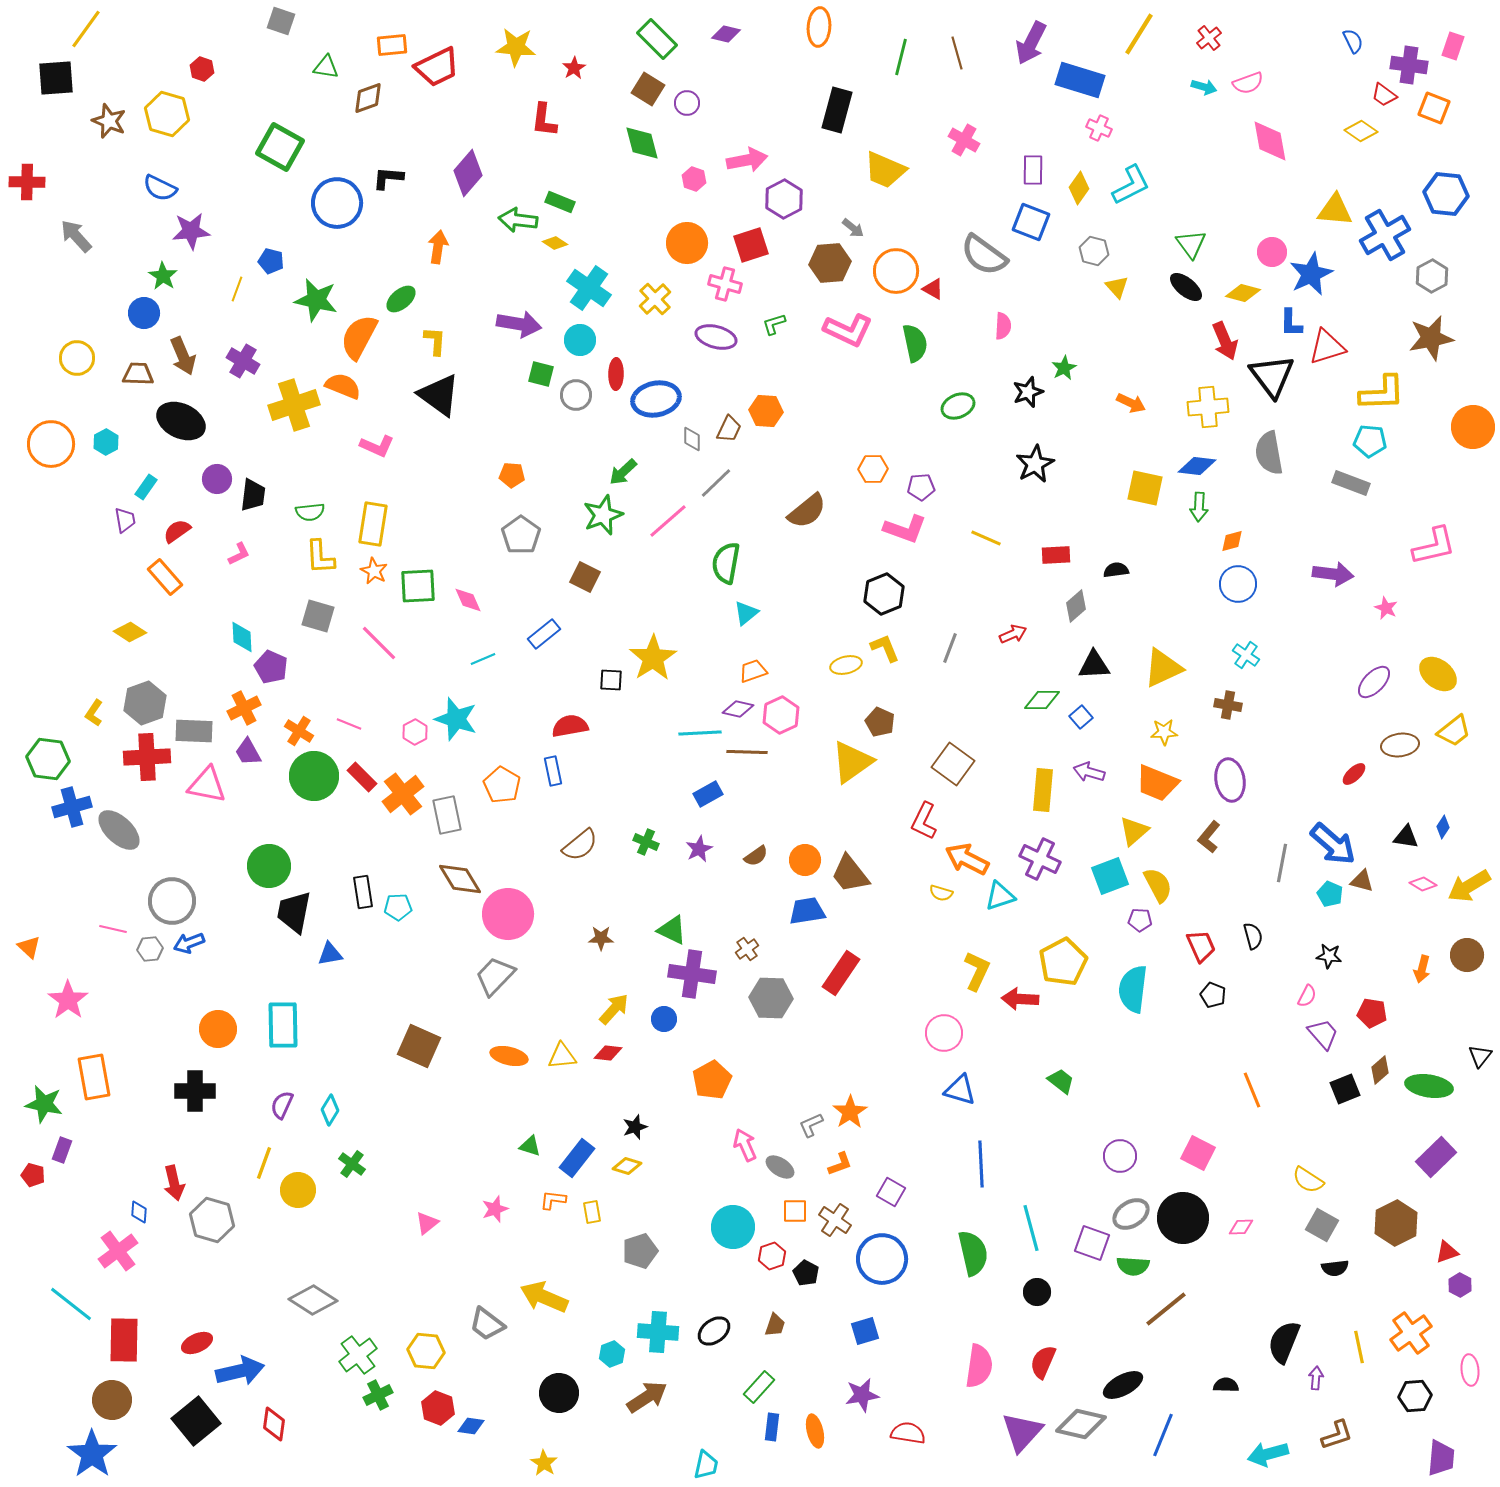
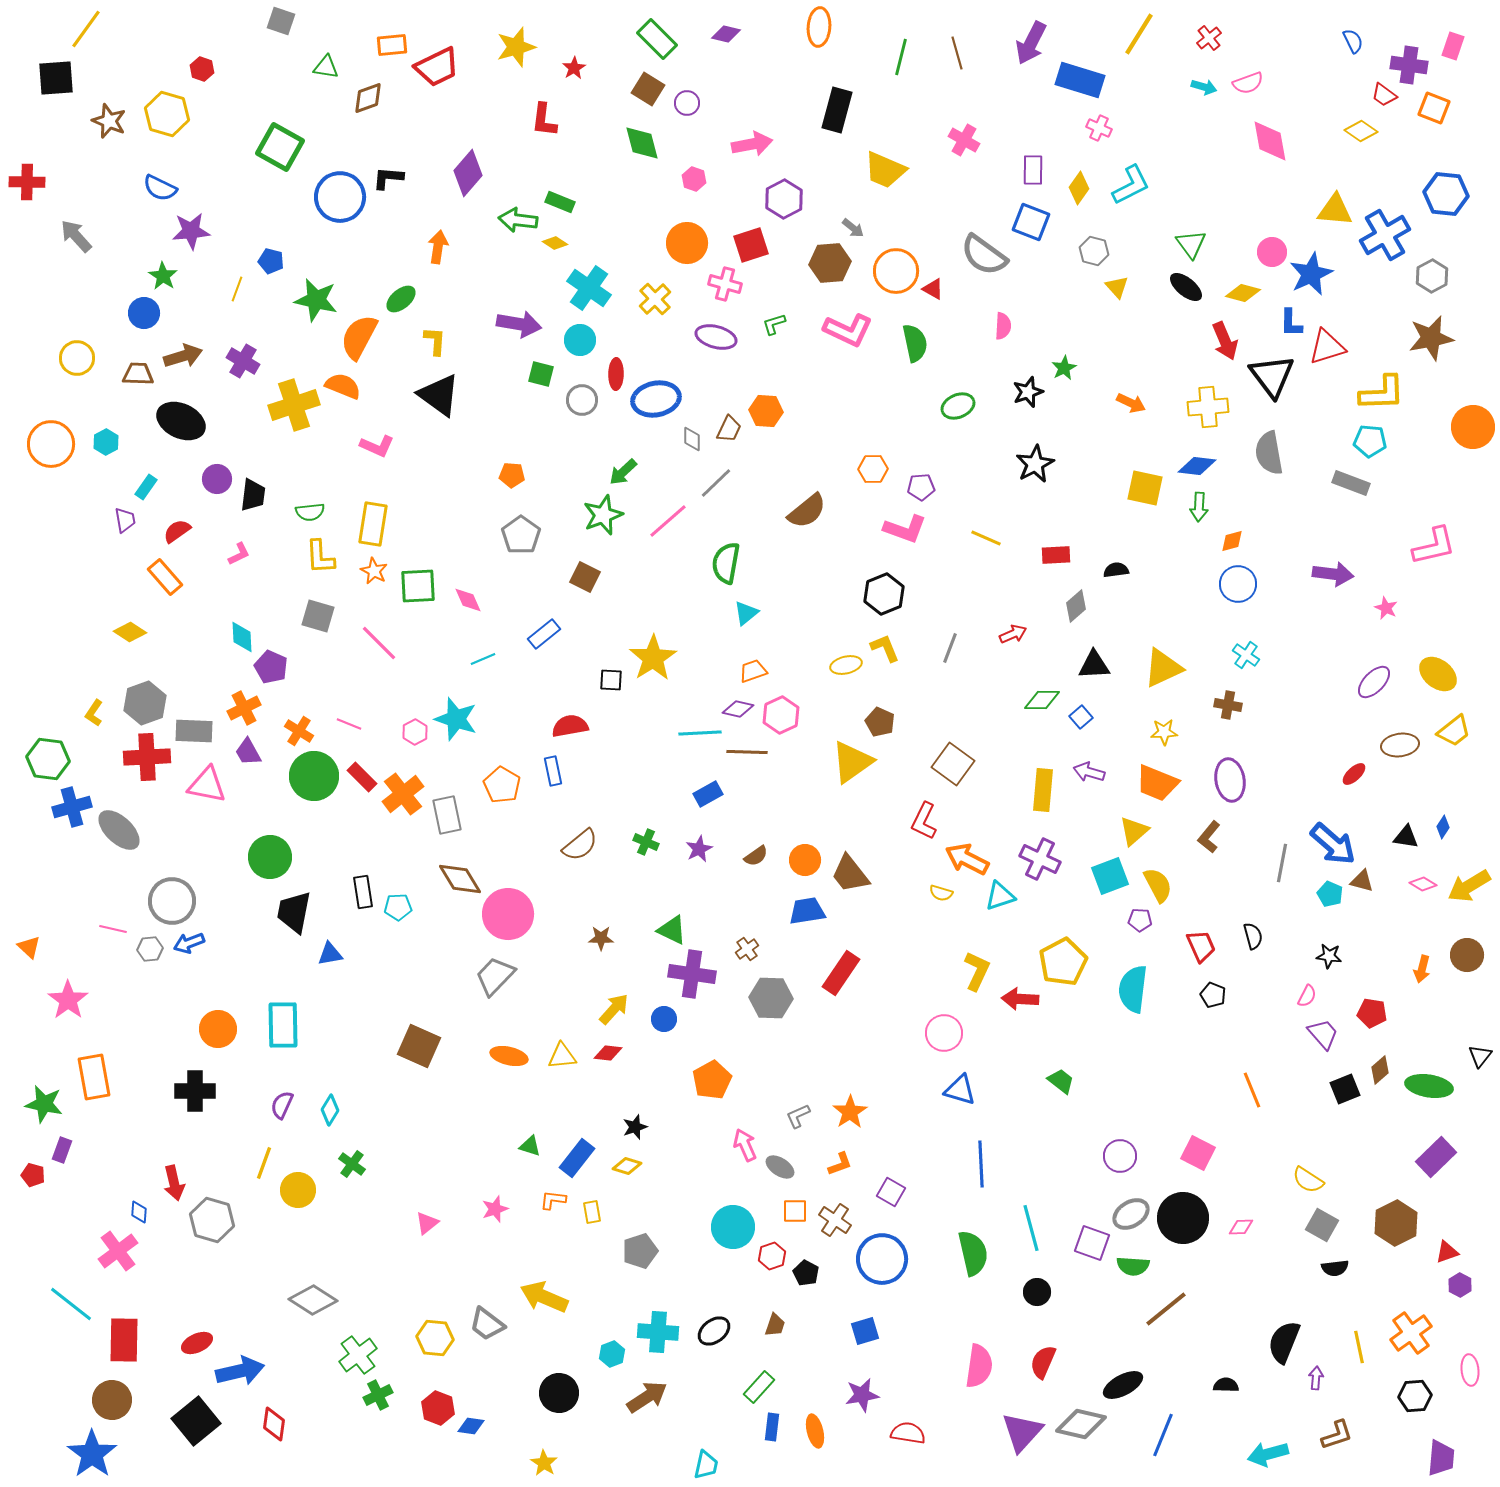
yellow star at (516, 47): rotated 21 degrees counterclockwise
pink arrow at (747, 160): moved 5 px right, 16 px up
blue circle at (337, 203): moved 3 px right, 6 px up
brown arrow at (183, 356): rotated 84 degrees counterclockwise
gray circle at (576, 395): moved 6 px right, 5 px down
green circle at (269, 866): moved 1 px right, 9 px up
gray L-shape at (811, 1125): moved 13 px left, 9 px up
yellow hexagon at (426, 1351): moved 9 px right, 13 px up
